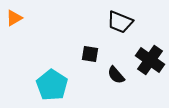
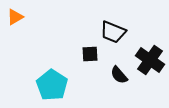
orange triangle: moved 1 px right, 1 px up
black trapezoid: moved 7 px left, 10 px down
black square: rotated 12 degrees counterclockwise
black semicircle: moved 3 px right
